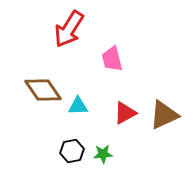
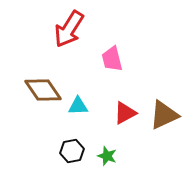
green star: moved 4 px right, 2 px down; rotated 24 degrees clockwise
